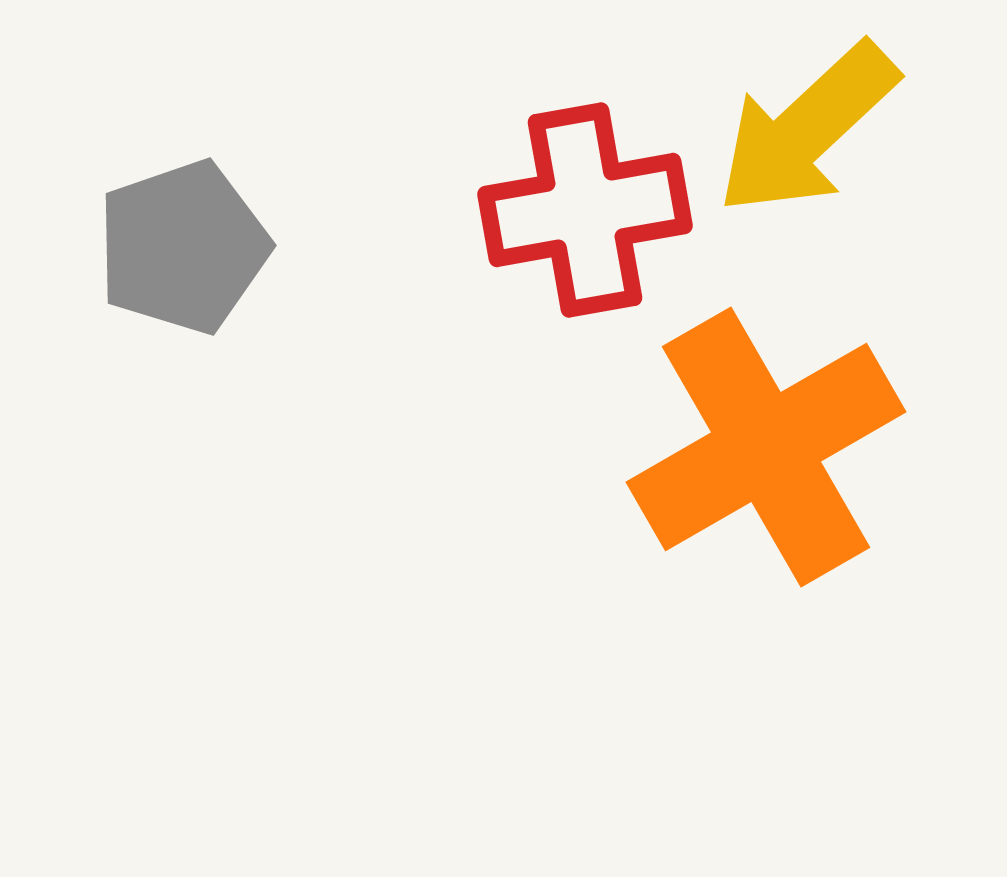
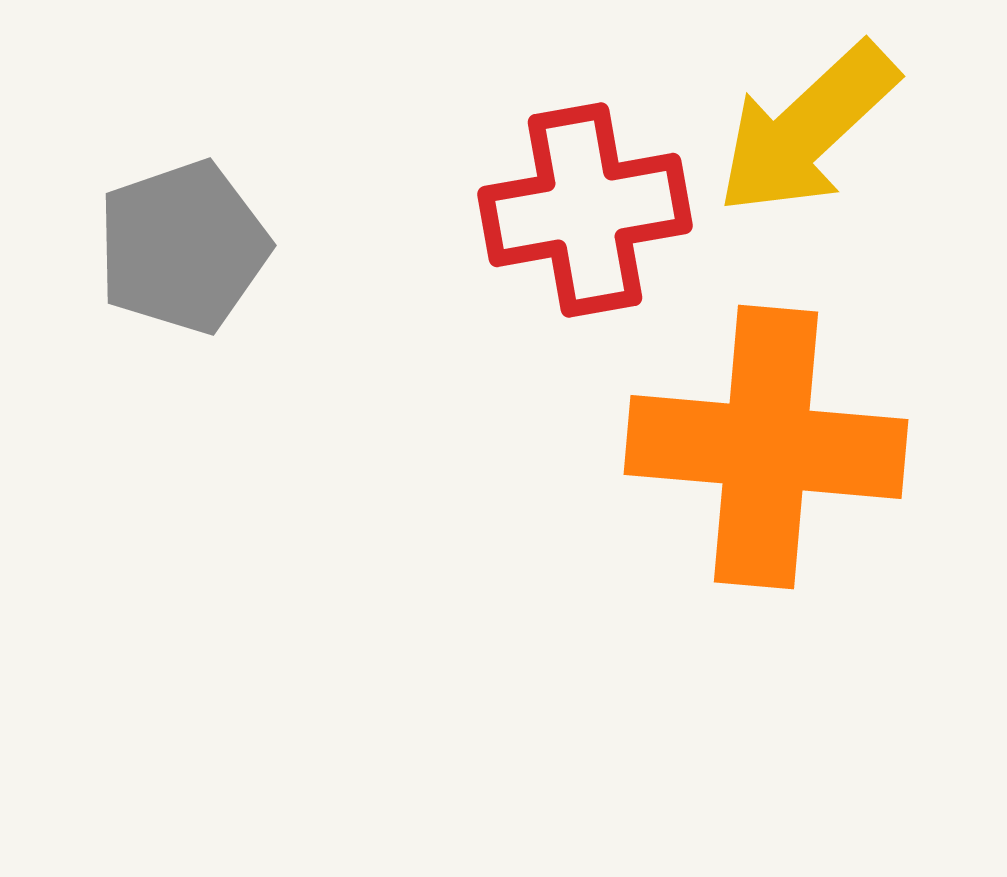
orange cross: rotated 35 degrees clockwise
